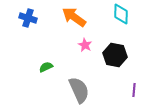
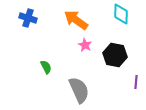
orange arrow: moved 2 px right, 3 px down
green semicircle: rotated 88 degrees clockwise
purple line: moved 2 px right, 8 px up
